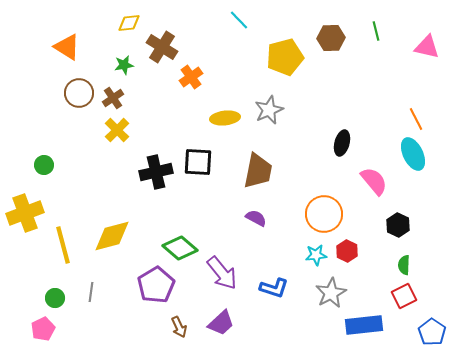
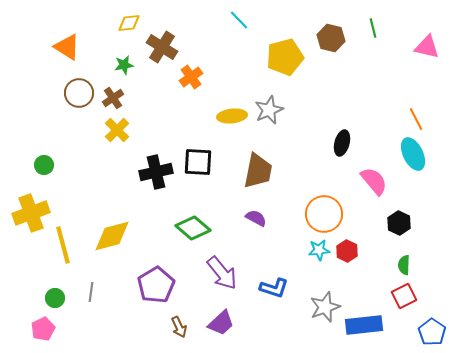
green line at (376, 31): moved 3 px left, 3 px up
brown hexagon at (331, 38): rotated 16 degrees clockwise
yellow ellipse at (225, 118): moved 7 px right, 2 px up
yellow cross at (25, 213): moved 6 px right
black hexagon at (398, 225): moved 1 px right, 2 px up
green diamond at (180, 248): moved 13 px right, 20 px up
cyan star at (316, 255): moved 3 px right, 5 px up
gray star at (331, 293): moved 6 px left, 14 px down; rotated 8 degrees clockwise
